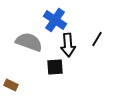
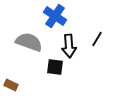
blue cross: moved 4 px up
black arrow: moved 1 px right, 1 px down
black square: rotated 12 degrees clockwise
